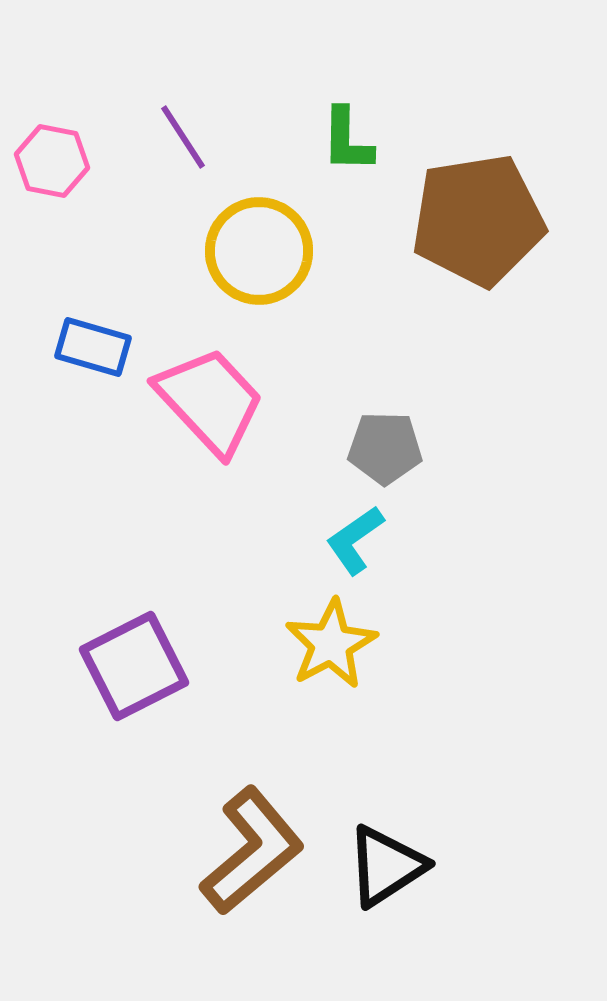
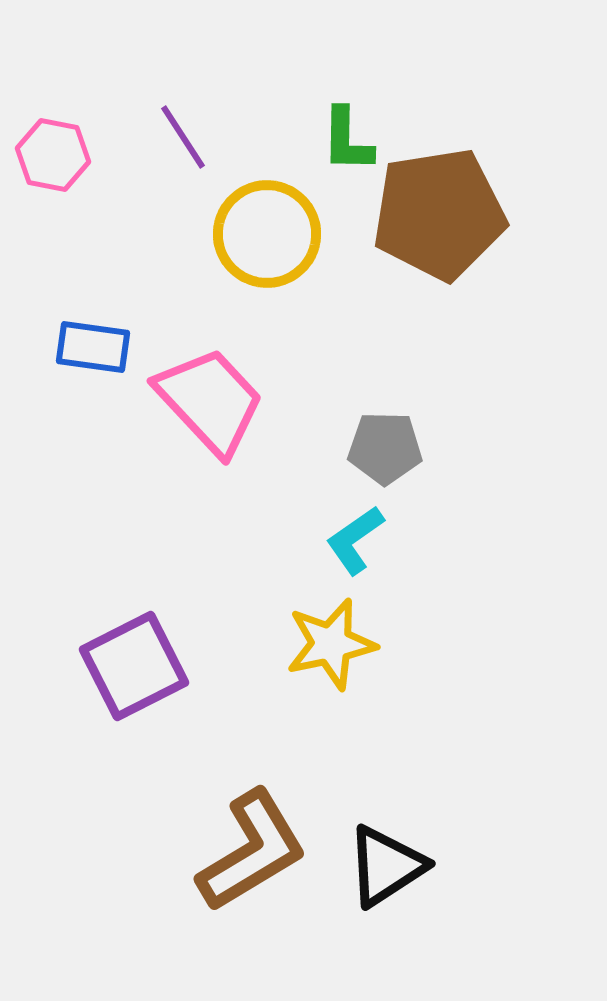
pink hexagon: moved 1 px right, 6 px up
brown pentagon: moved 39 px left, 6 px up
yellow circle: moved 8 px right, 17 px up
blue rectangle: rotated 8 degrees counterclockwise
yellow star: rotated 16 degrees clockwise
brown L-shape: rotated 9 degrees clockwise
